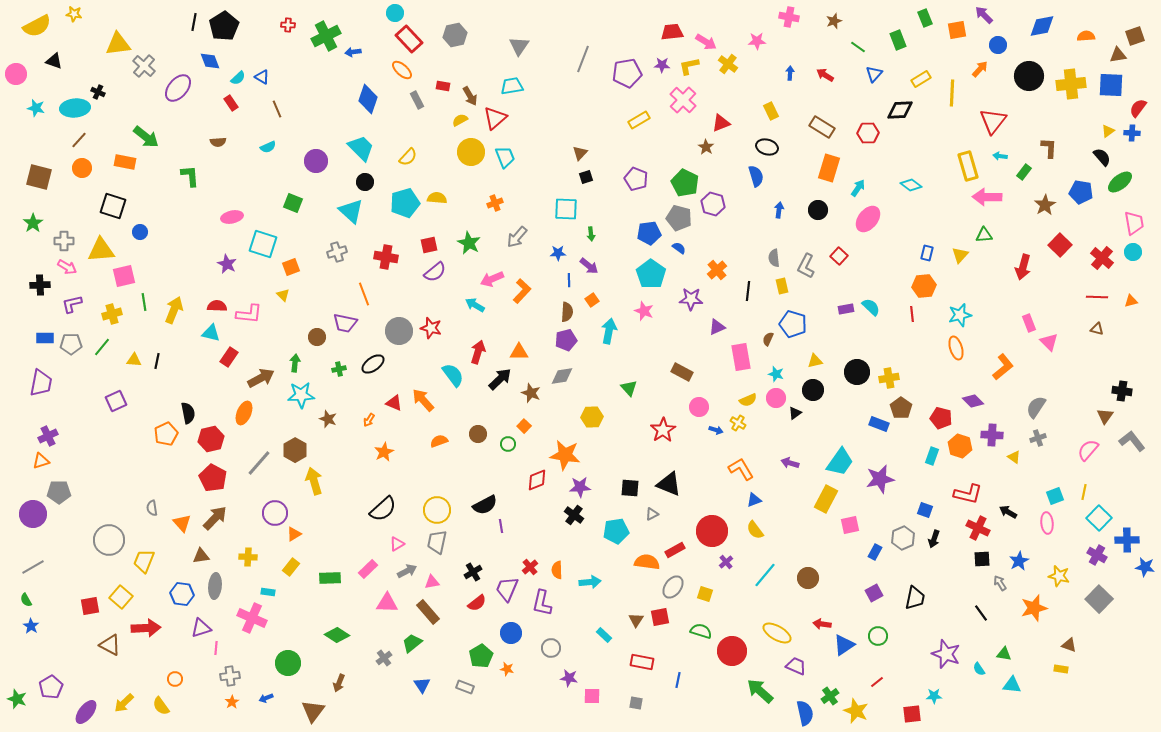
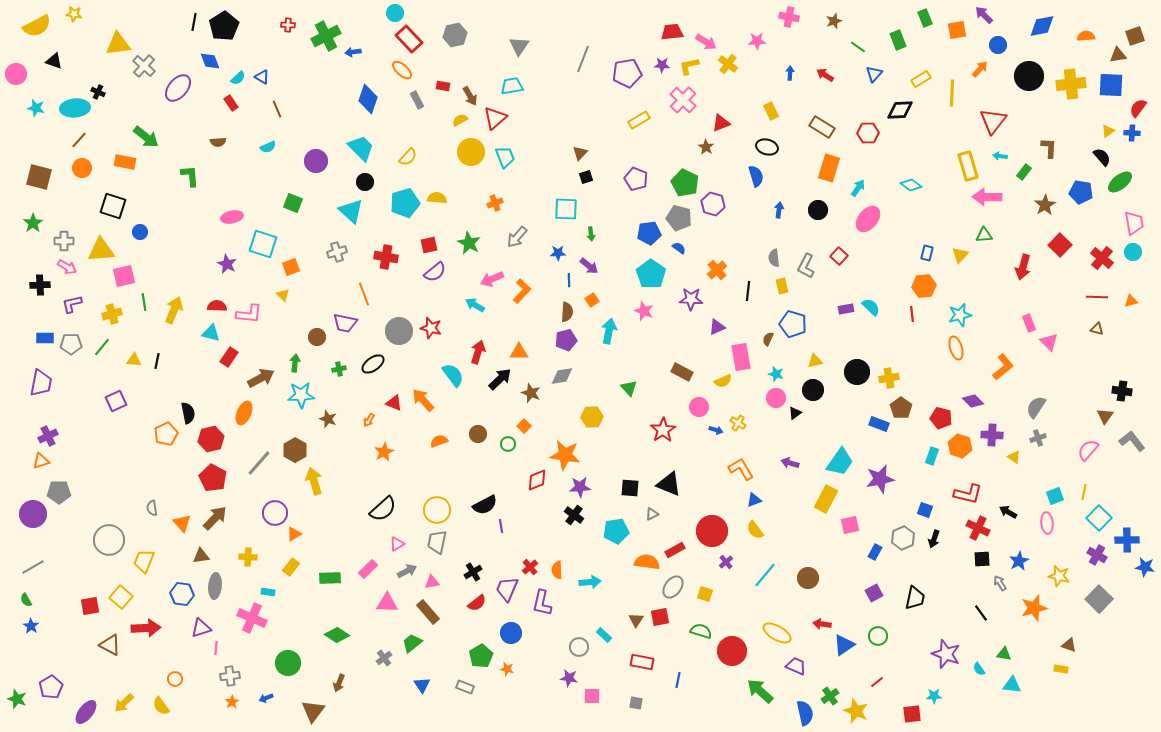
yellow semicircle at (748, 400): moved 25 px left, 19 px up
gray circle at (551, 648): moved 28 px right, 1 px up
